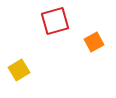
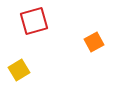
red square: moved 21 px left
